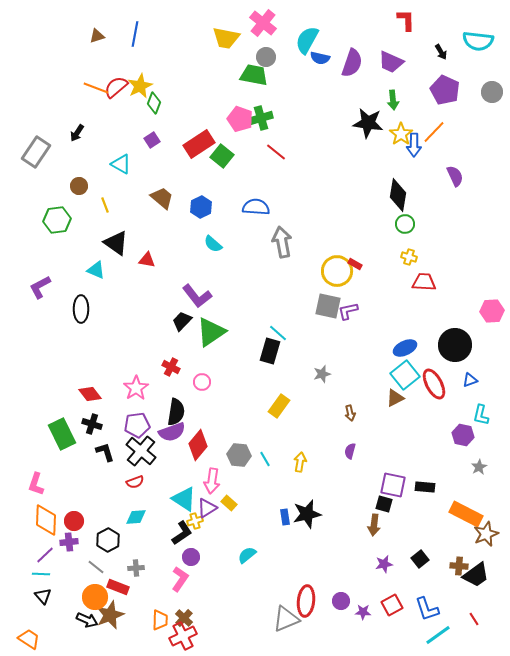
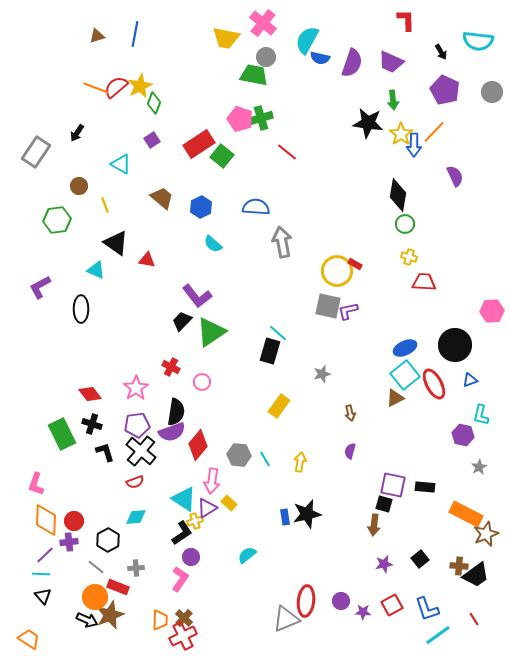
red line at (276, 152): moved 11 px right
